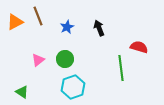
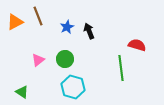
black arrow: moved 10 px left, 3 px down
red semicircle: moved 2 px left, 2 px up
cyan hexagon: rotated 25 degrees counterclockwise
